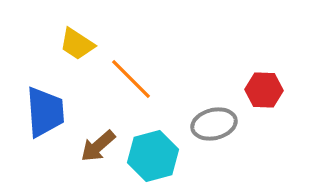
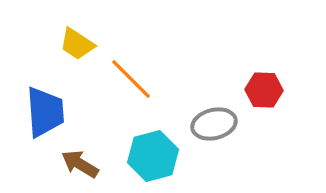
brown arrow: moved 18 px left, 18 px down; rotated 72 degrees clockwise
